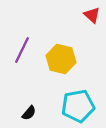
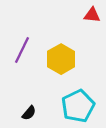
red triangle: rotated 36 degrees counterclockwise
yellow hexagon: rotated 16 degrees clockwise
cyan pentagon: rotated 16 degrees counterclockwise
